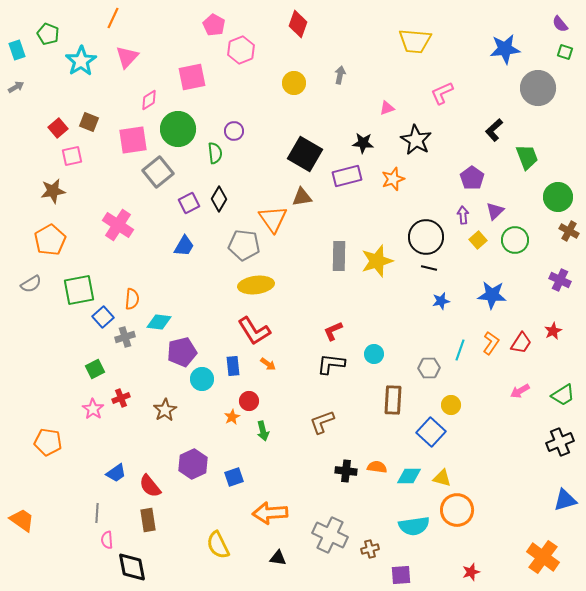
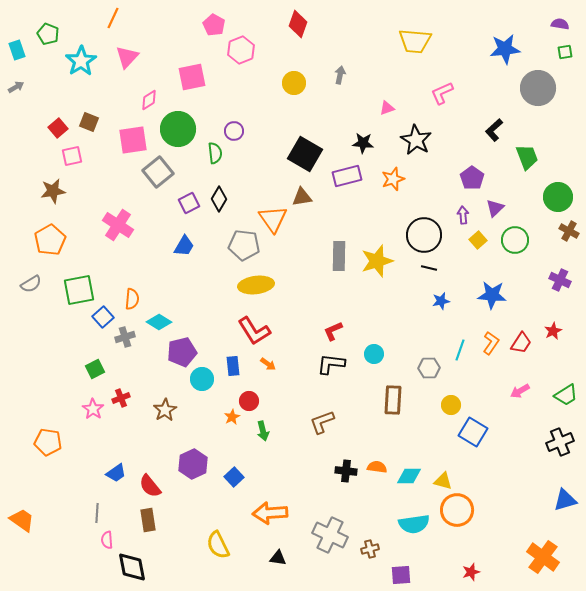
purple semicircle at (560, 24): rotated 138 degrees clockwise
green square at (565, 52): rotated 28 degrees counterclockwise
purple triangle at (495, 211): moved 3 px up
black circle at (426, 237): moved 2 px left, 2 px up
cyan diamond at (159, 322): rotated 25 degrees clockwise
green trapezoid at (563, 395): moved 3 px right
blue square at (431, 432): moved 42 px right; rotated 12 degrees counterclockwise
blue square at (234, 477): rotated 24 degrees counterclockwise
yellow triangle at (442, 478): moved 1 px right, 3 px down
cyan semicircle at (414, 526): moved 2 px up
